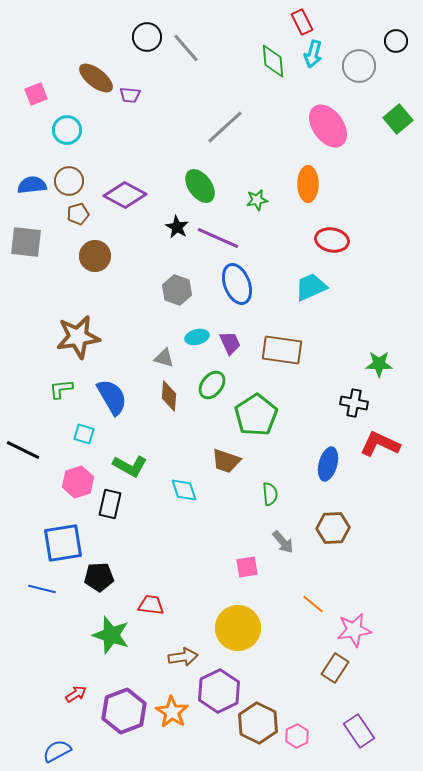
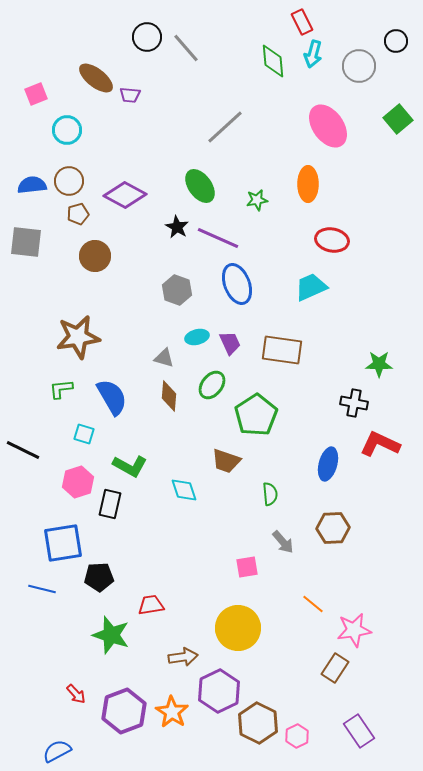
red trapezoid at (151, 605): rotated 16 degrees counterclockwise
red arrow at (76, 694): rotated 80 degrees clockwise
